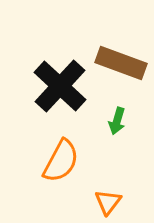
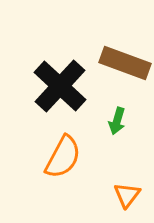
brown rectangle: moved 4 px right
orange semicircle: moved 2 px right, 4 px up
orange triangle: moved 19 px right, 7 px up
